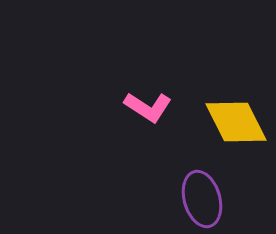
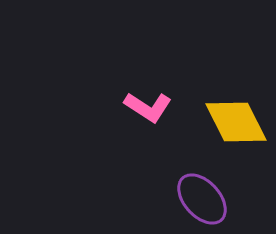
purple ellipse: rotated 26 degrees counterclockwise
